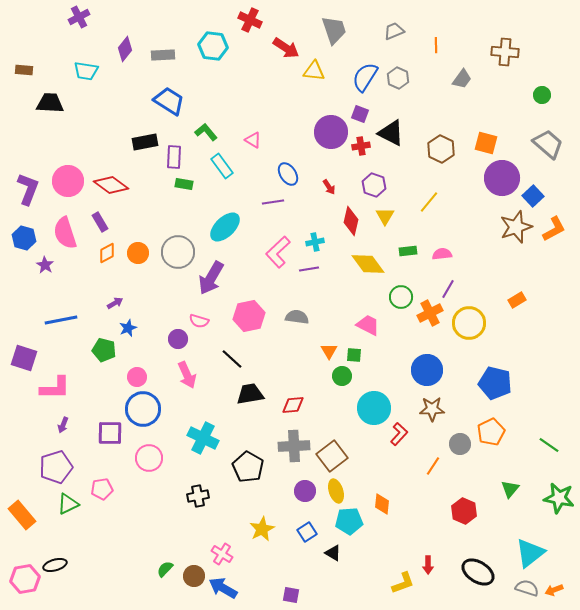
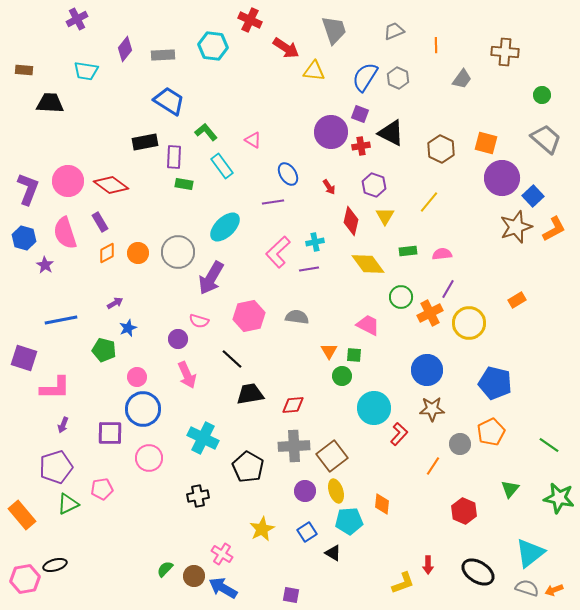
purple cross at (79, 17): moved 2 px left, 2 px down
gray trapezoid at (548, 144): moved 2 px left, 5 px up
